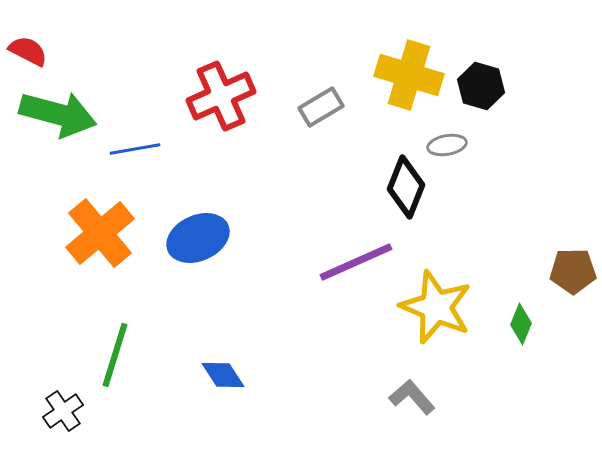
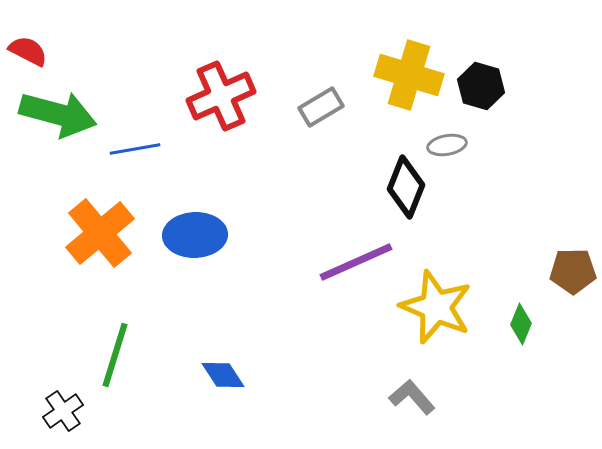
blue ellipse: moved 3 px left, 3 px up; rotated 22 degrees clockwise
